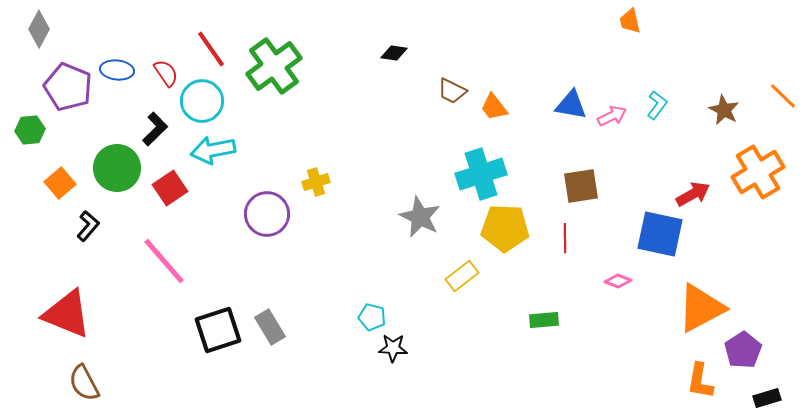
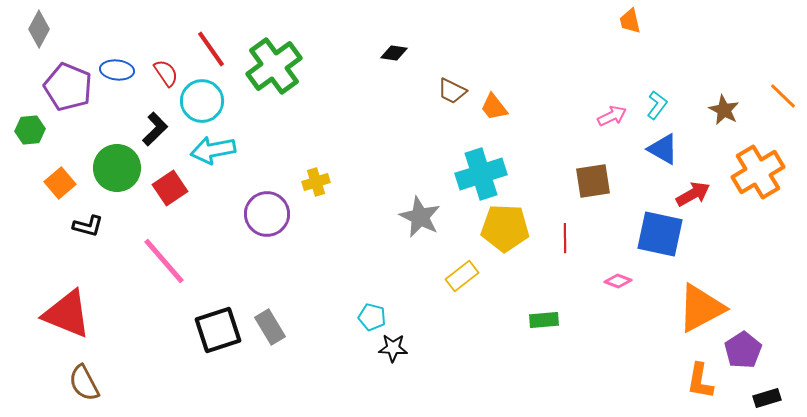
blue triangle at (571, 105): moved 92 px right, 44 px down; rotated 20 degrees clockwise
brown square at (581, 186): moved 12 px right, 5 px up
black L-shape at (88, 226): rotated 64 degrees clockwise
